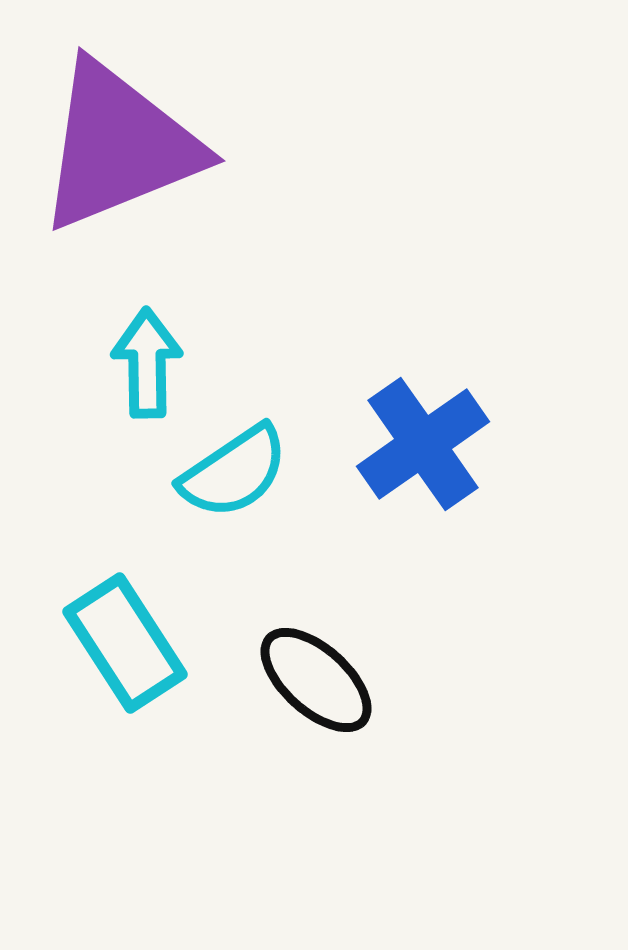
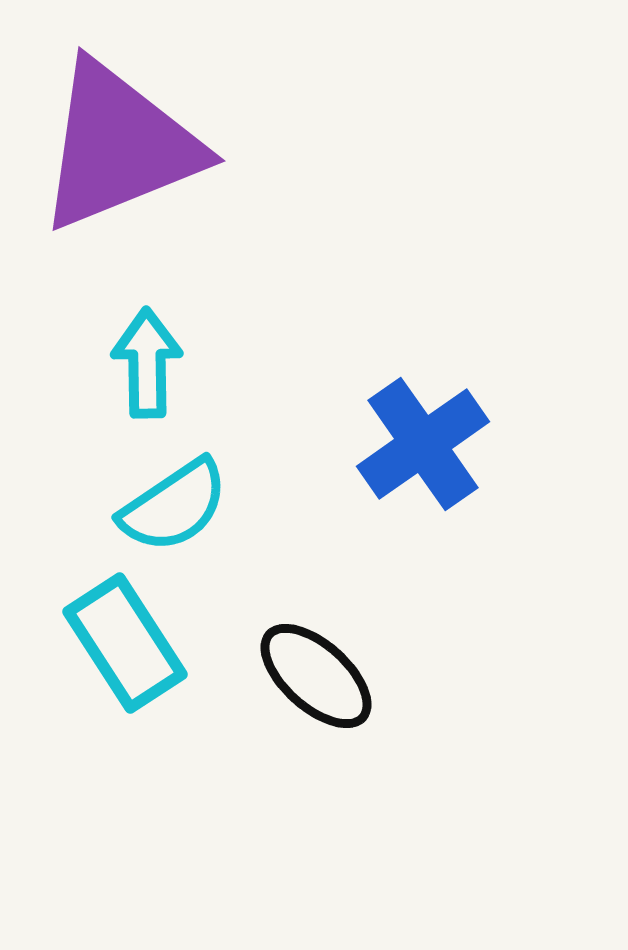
cyan semicircle: moved 60 px left, 34 px down
black ellipse: moved 4 px up
